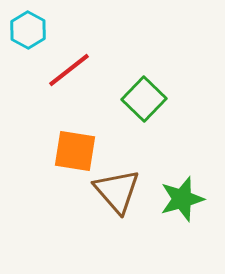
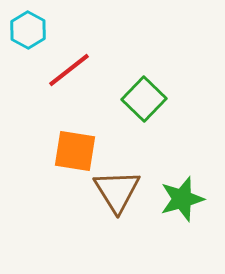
brown triangle: rotated 9 degrees clockwise
